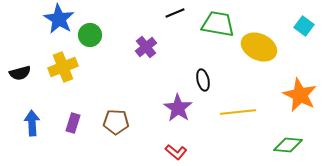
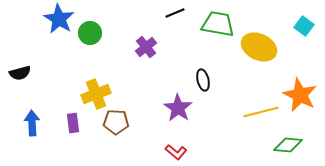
green circle: moved 2 px up
yellow cross: moved 33 px right, 27 px down
yellow line: moved 23 px right; rotated 8 degrees counterclockwise
purple rectangle: rotated 24 degrees counterclockwise
